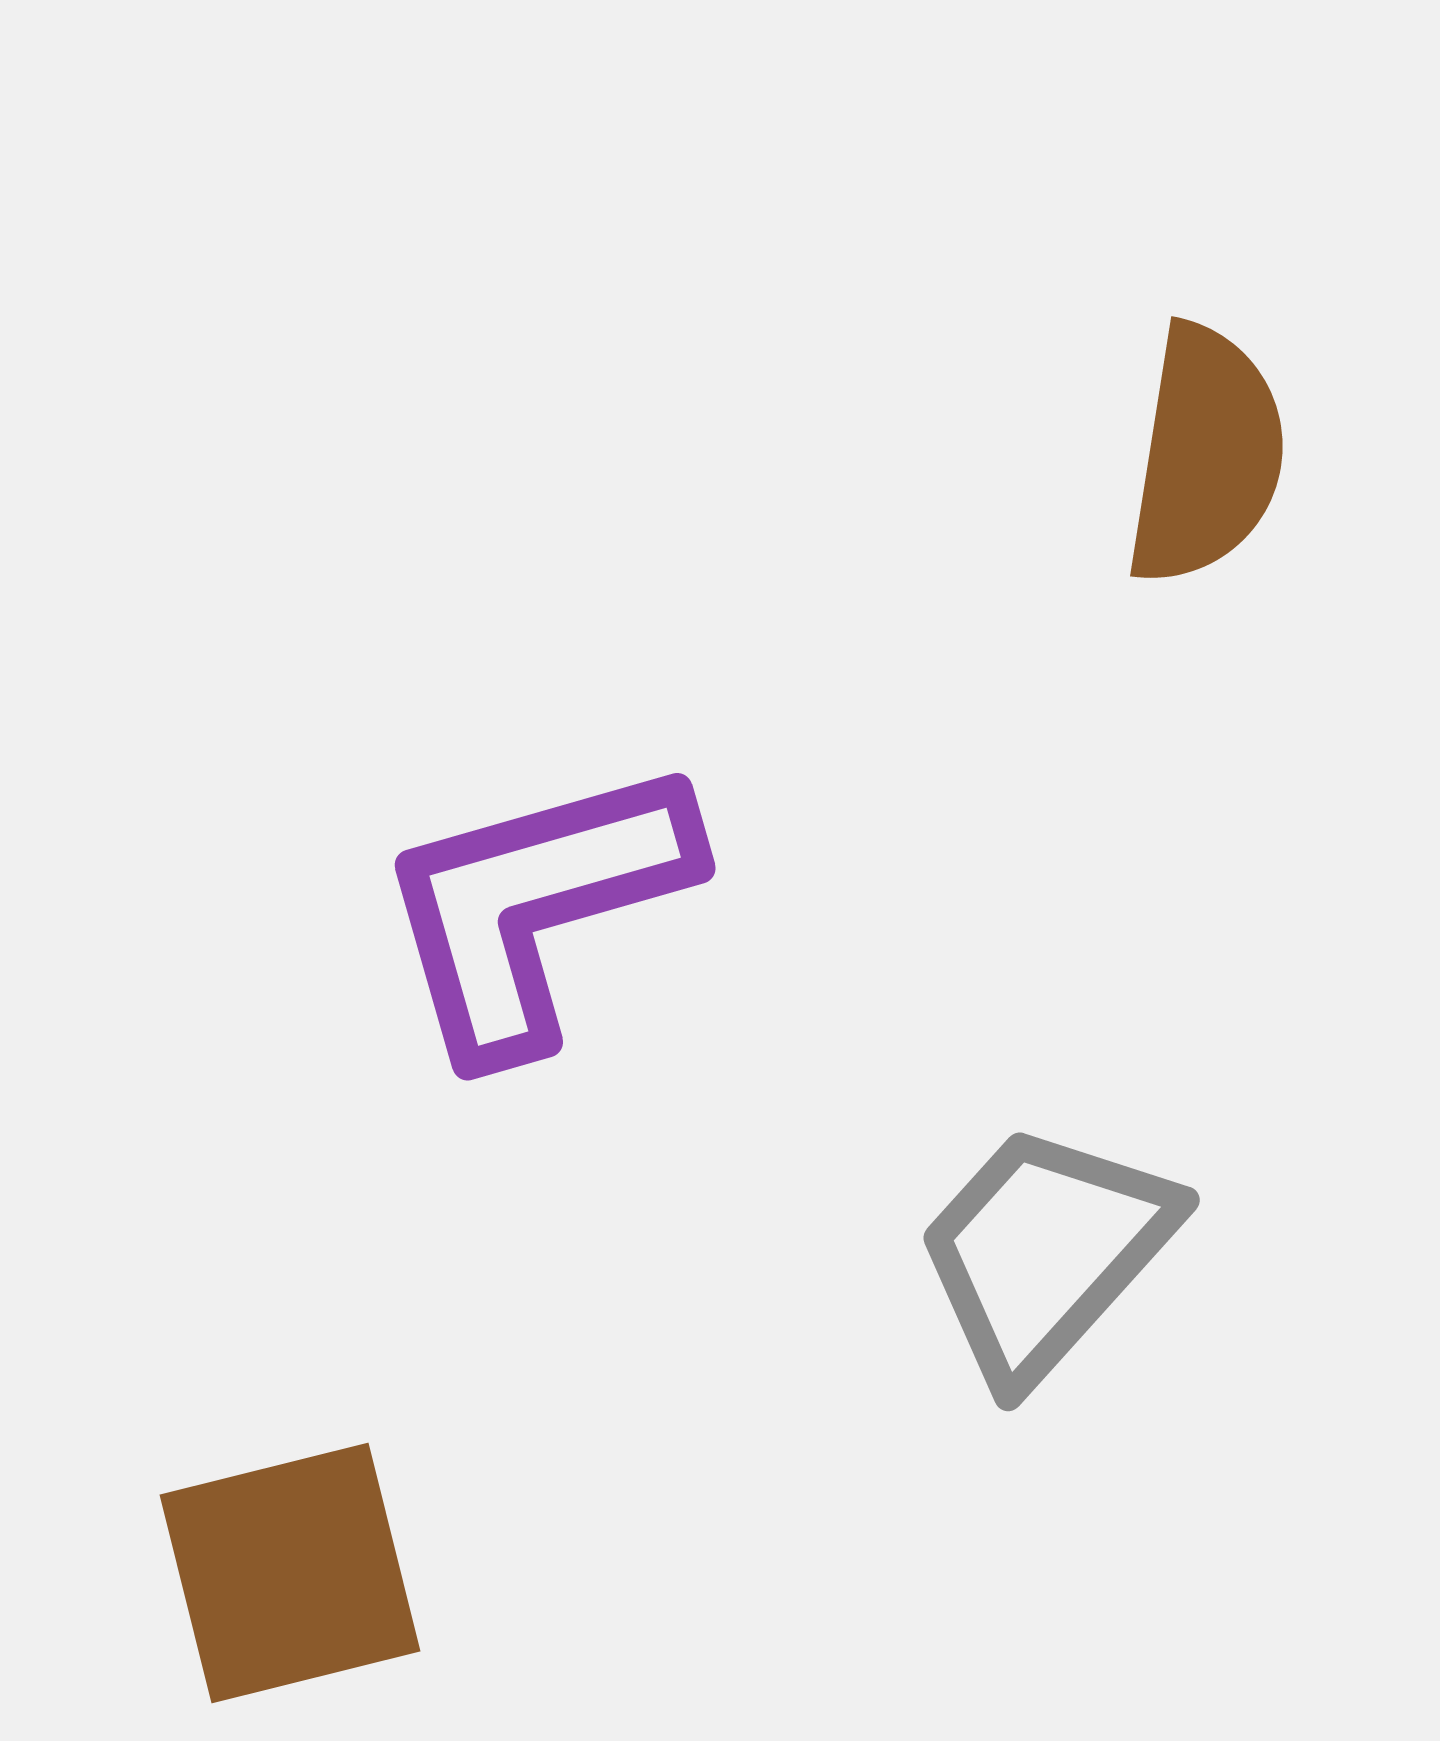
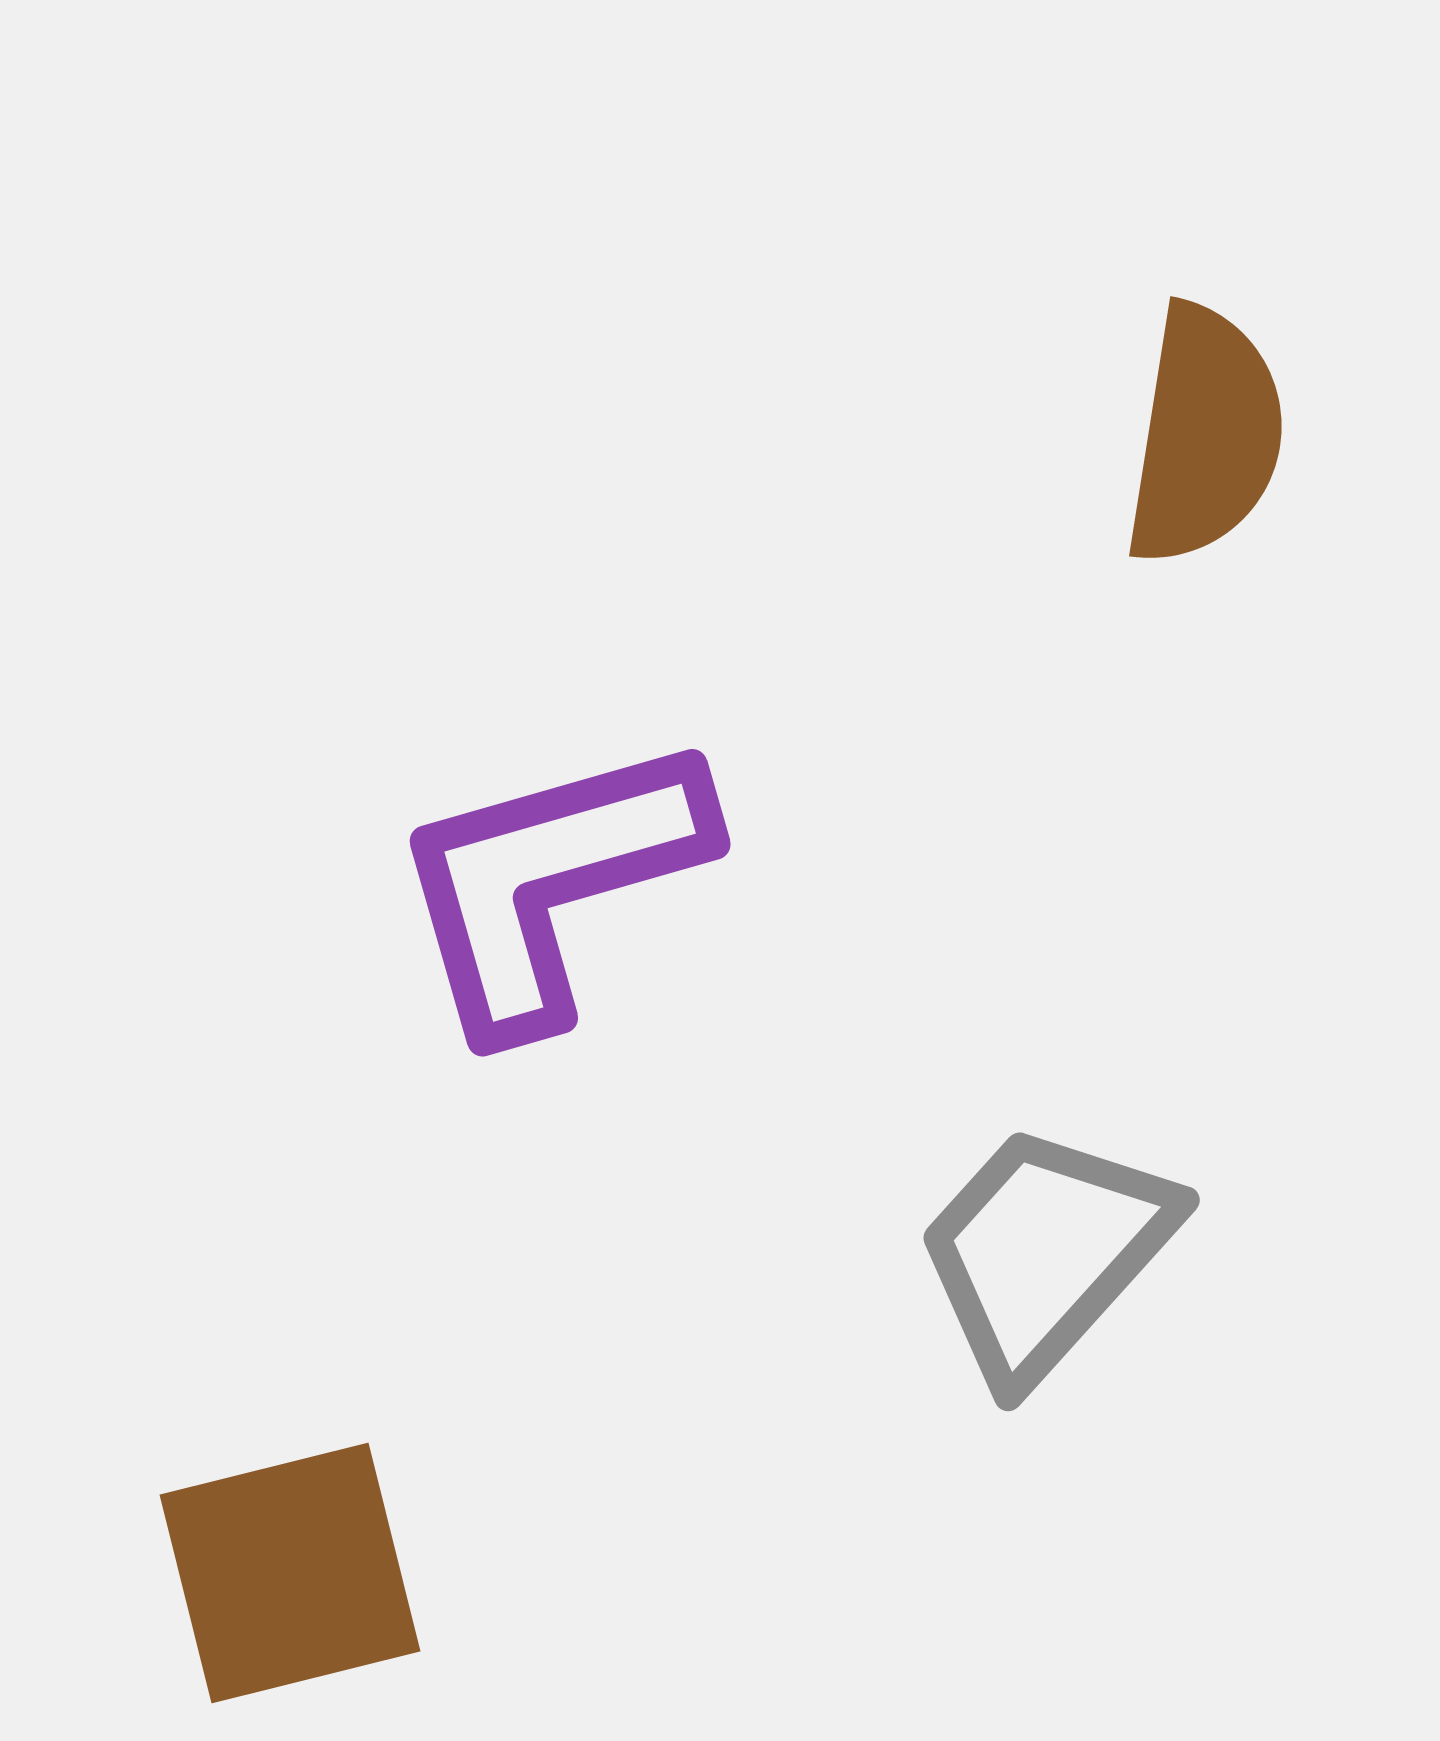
brown semicircle: moved 1 px left, 20 px up
purple L-shape: moved 15 px right, 24 px up
